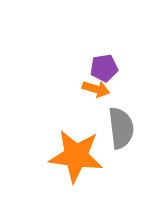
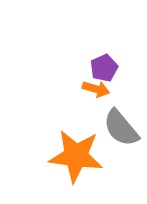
purple pentagon: rotated 16 degrees counterclockwise
gray semicircle: rotated 147 degrees clockwise
